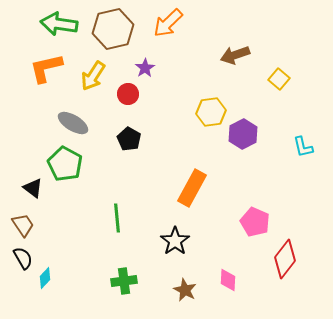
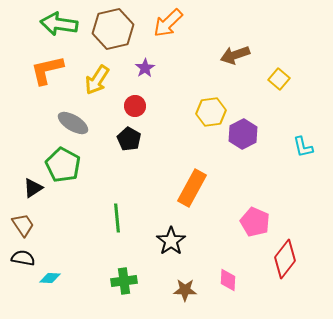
orange L-shape: moved 1 px right, 2 px down
yellow arrow: moved 4 px right, 4 px down
red circle: moved 7 px right, 12 px down
green pentagon: moved 2 px left, 1 px down
black triangle: rotated 50 degrees clockwise
black star: moved 4 px left
black semicircle: rotated 50 degrees counterclockwise
cyan diamond: moved 5 px right; rotated 50 degrees clockwise
brown star: rotated 25 degrees counterclockwise
